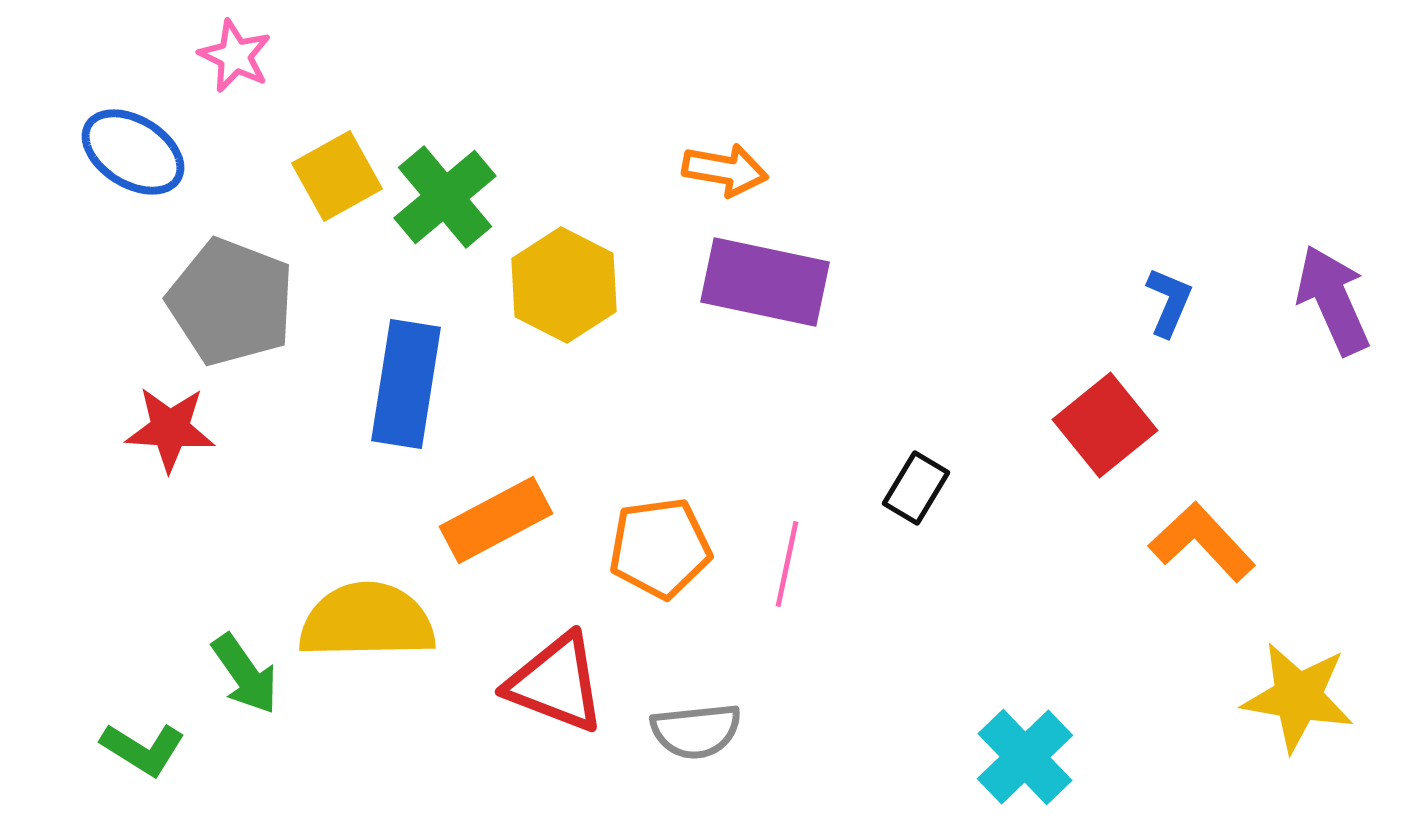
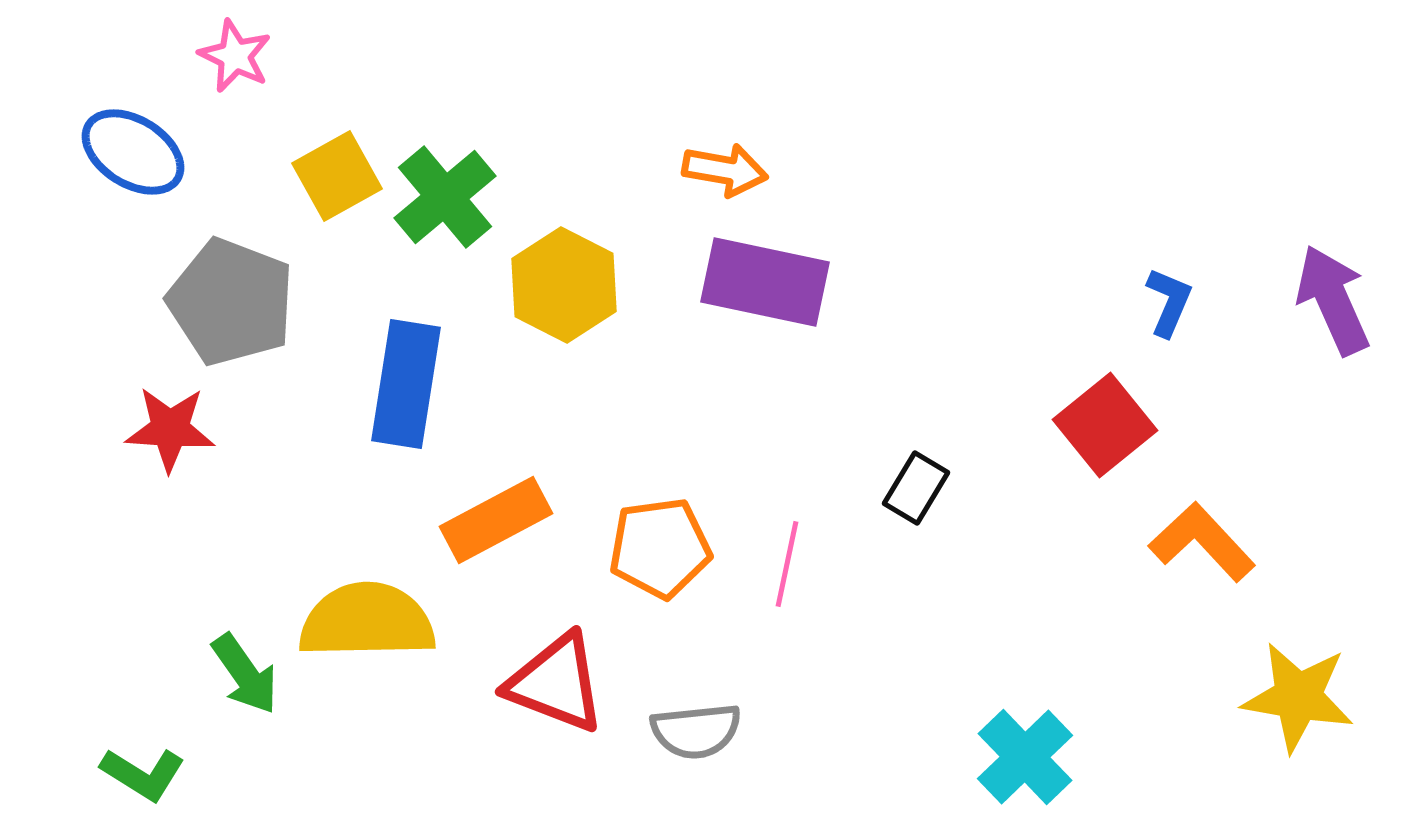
green L-shape: moved 25 px down
